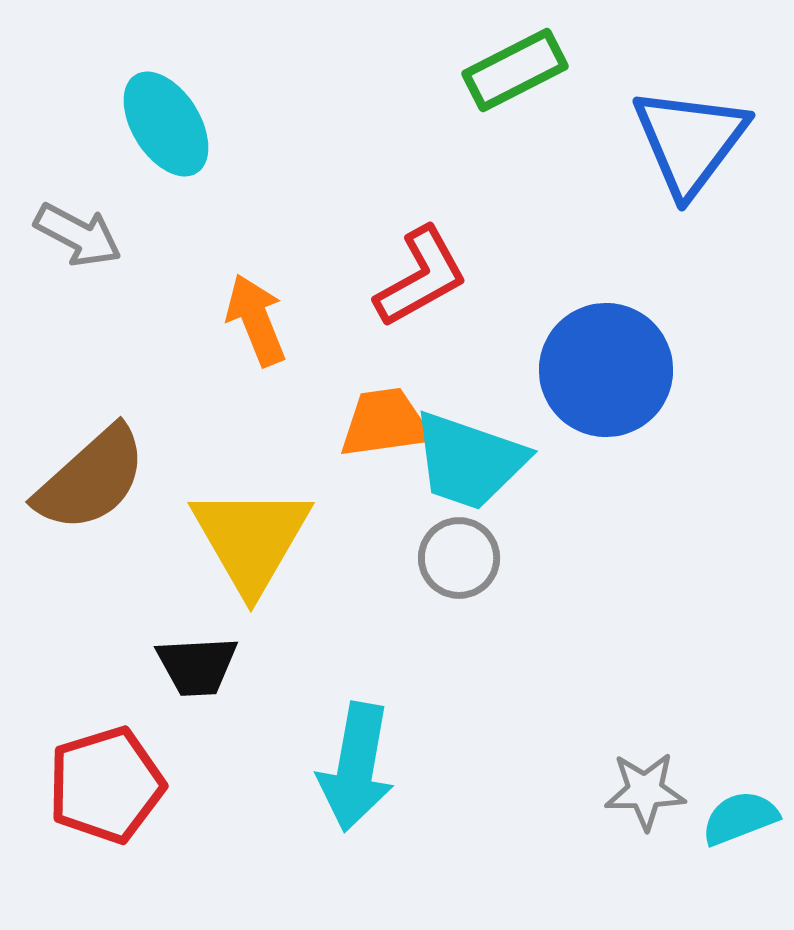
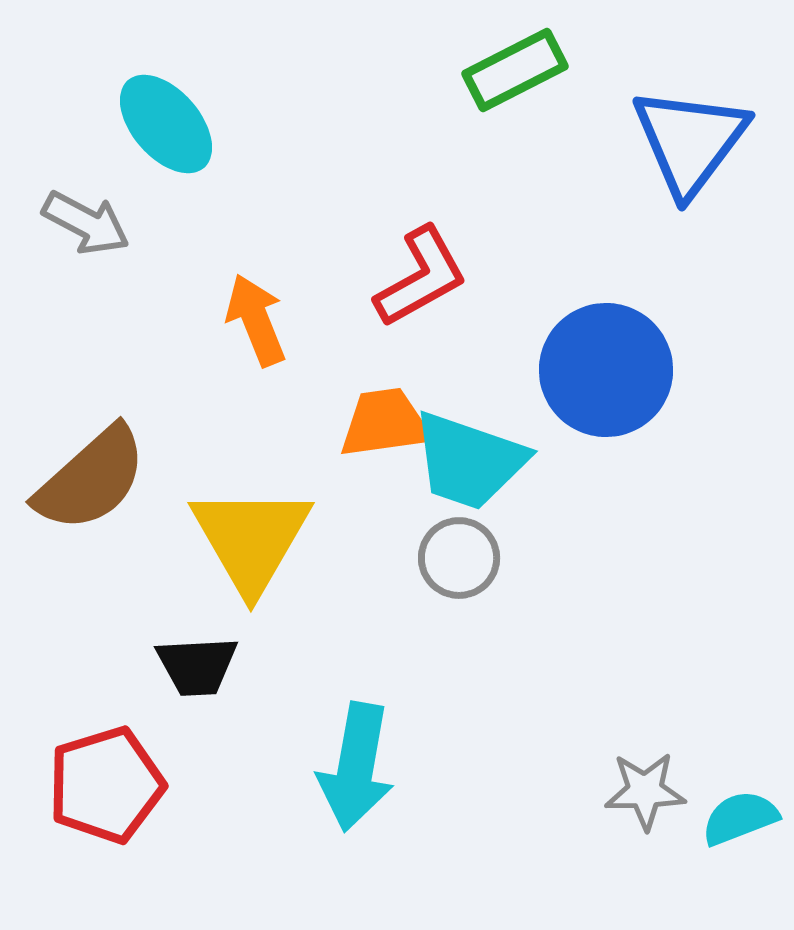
cyan ellipse: rotated 9 degrees counterclockwise
gray arrow: moved 8 px right, 12 px up
